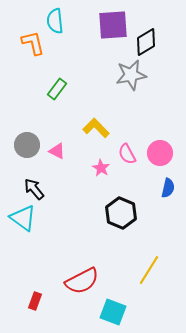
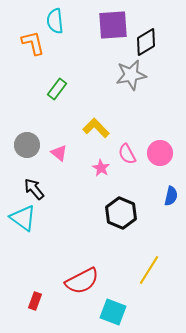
pink triangle: moved 2 px right, 2 px down; rotated 12 degrees clockwise
blue semicircle: moved 3 px right, 8 px down
